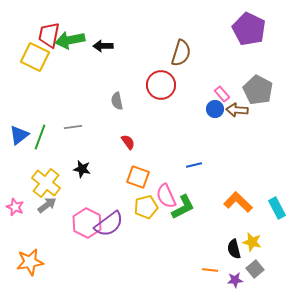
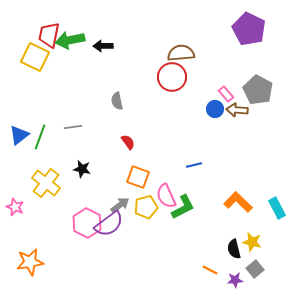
brown semicircle: rotated 112 degrees counterclockwise
red circle: moved 11 px right, 8 px up
pink rectangle: moved 4 px right
gray arrow: moved 73 px right
orange line: rotated 21 degrees clockwise
